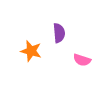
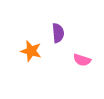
purple semicircle: moved 1 px left
